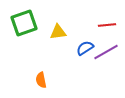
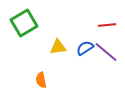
green square: rotated 12 degrees counterclockwise
yellow triangle: moved 15 px down
purple line: rotated 70 degrees clockwise
